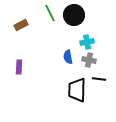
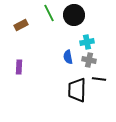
green line: moved 1 px left
